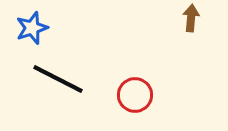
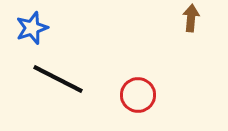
red circle: moved 3 px right
